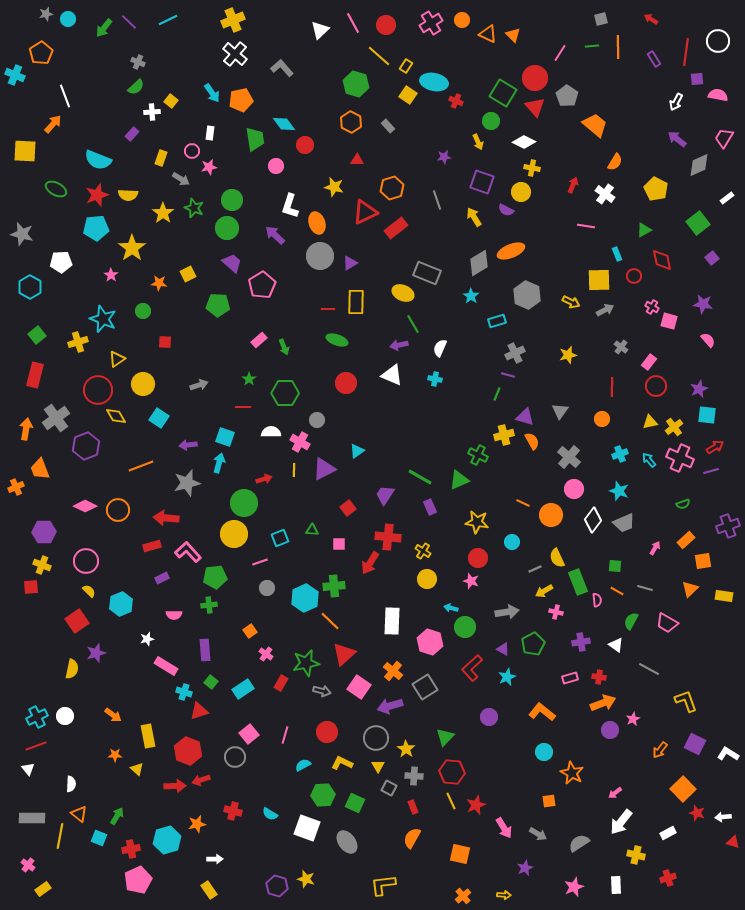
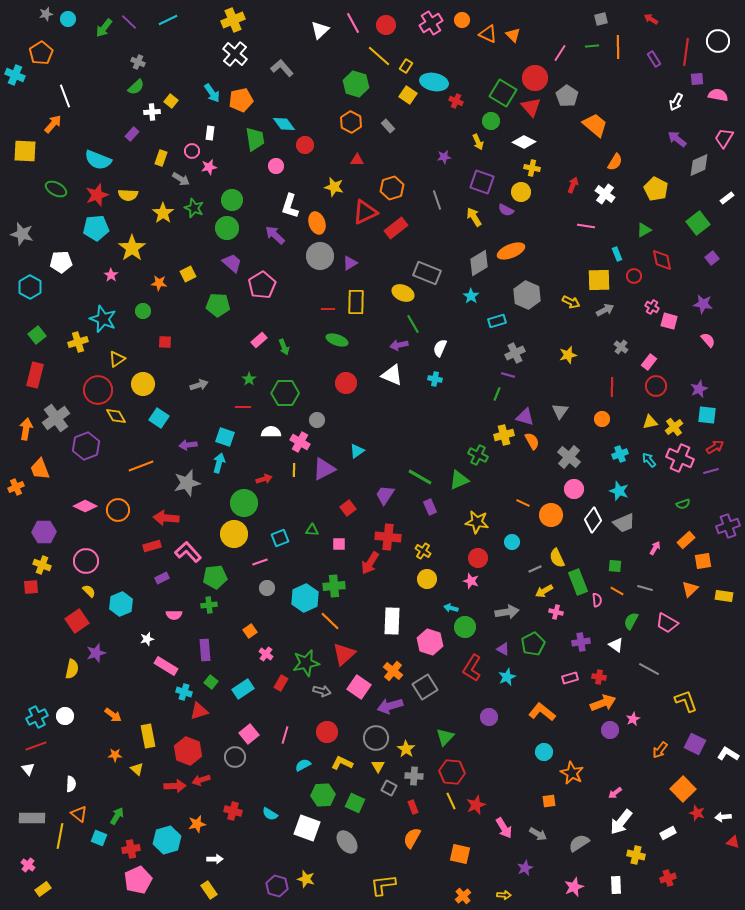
red triangle at (535, 107): moved 4 px left
red L-shape at (472, 668): rotated 16 degrees counterclockwise
